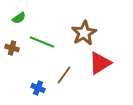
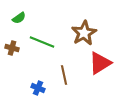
brown line: rotated 48 degrees counterclockwise
